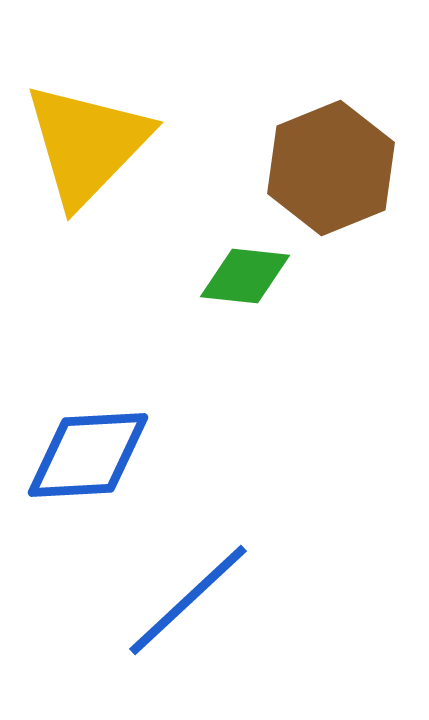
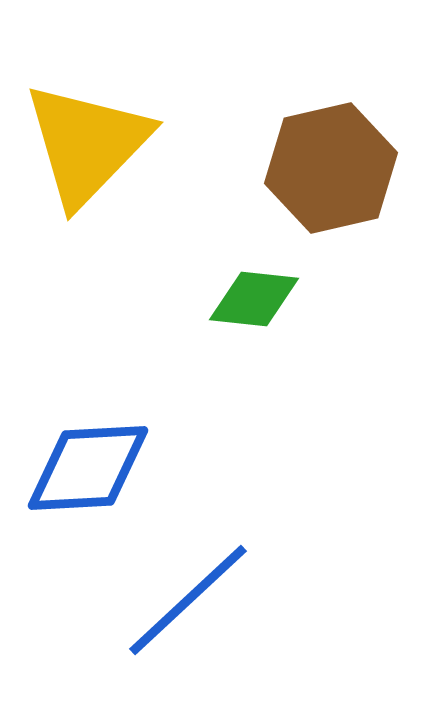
brown hexagon: rotated 9 degrees clockwise
green diamond: moved 9 px right, 23 px down
blue diamond: moved 13 px down
